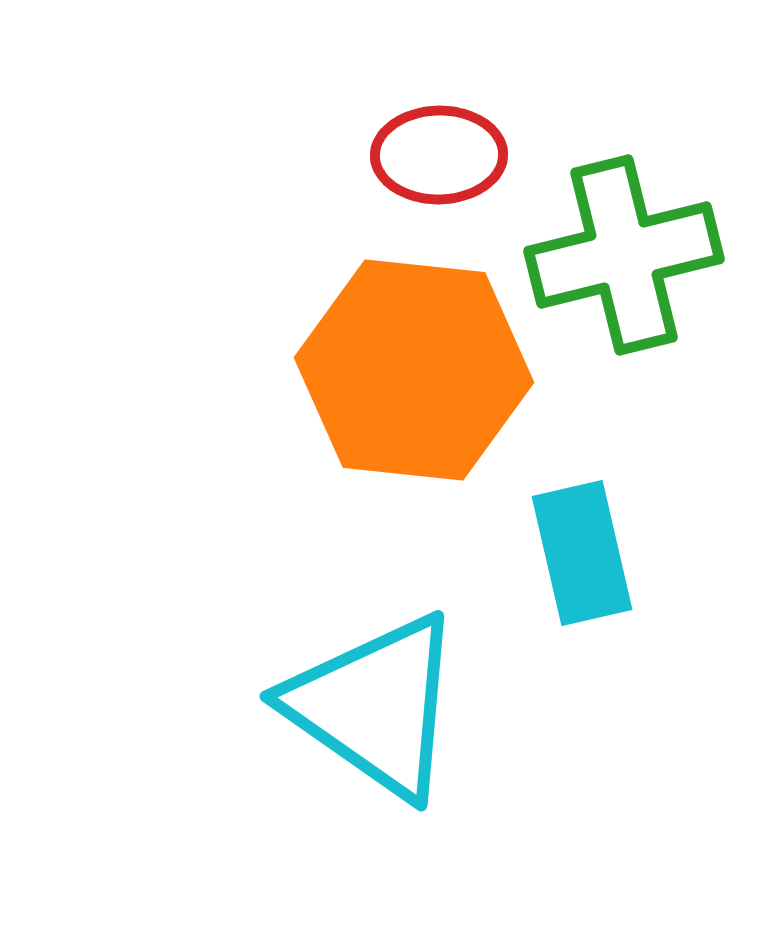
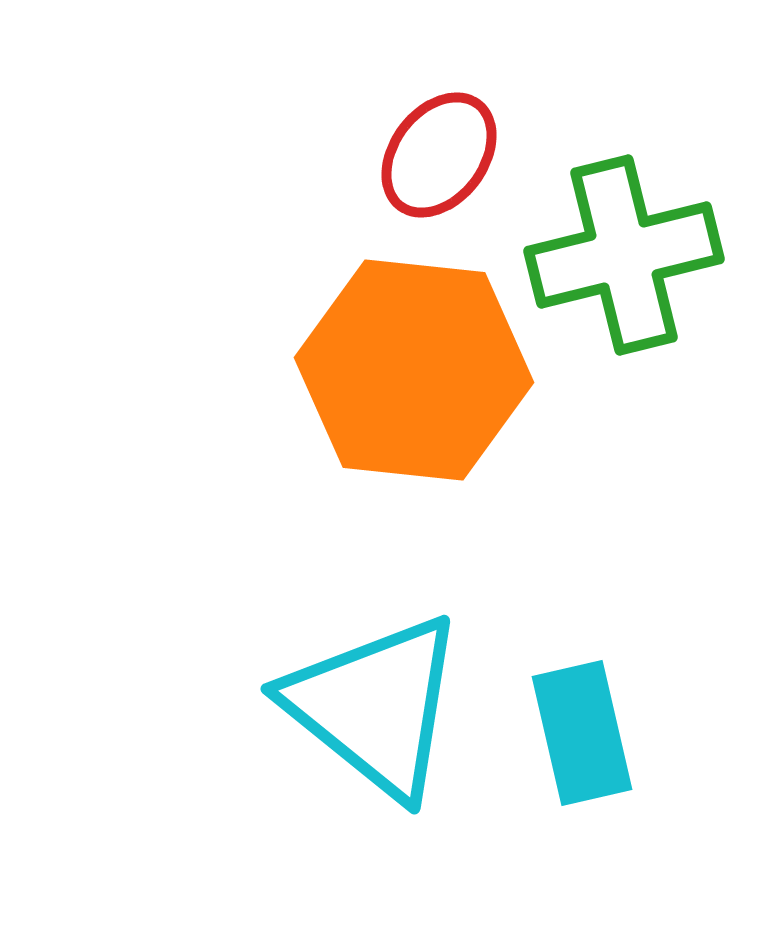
red ellipse: rotated 52 degrees counterclockwise
cyan rectangle: moved 180 px down
cyan triangle: rotated 4 degrees clockwise
